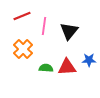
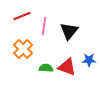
red triangle: rotated 24 degrees clockwise
